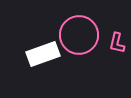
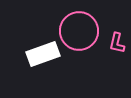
pink circle: moved 4 px up
